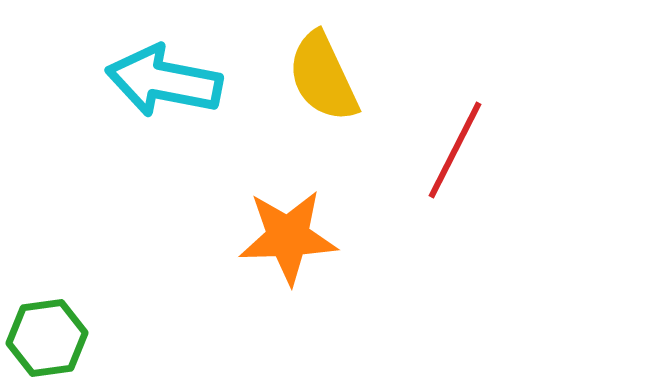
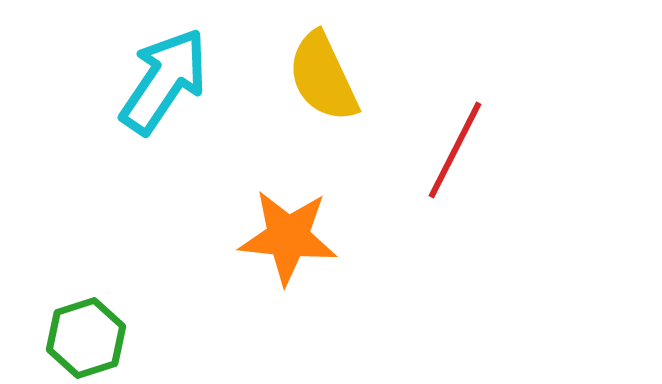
cyan arrow: rotated 113 degrees clockwise
orange star: rotated 8 degrees clockwise
green hexagon: moved 39 px right; rotated 10 degrees counterclockwise
